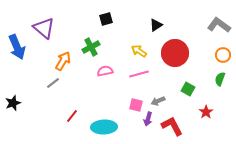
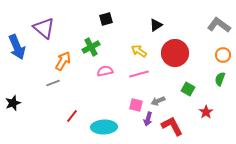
gray line: rotated 16 degrees clockwise
